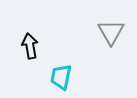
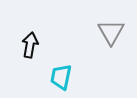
black arrow: moved 1 px up; rotated 20 degrees clockwise
